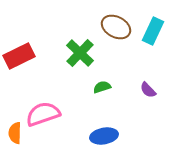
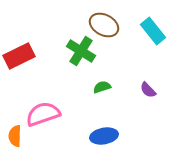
brown ellipse: moved 12 px left, 2 px up
cyan rectangle: rotated 64 degrees counterclockwise
green cross: moved 1 px right, 2 px up; rotated 12 degrees counterclockwise
orange semicircle: moved 3 px down
